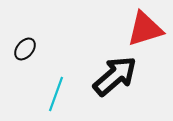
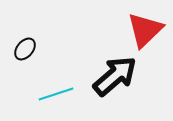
red triangle: moved 1 px down; rotated 27 degrees counterclockwise
cyan line: rotated 52 degrees clockwise
